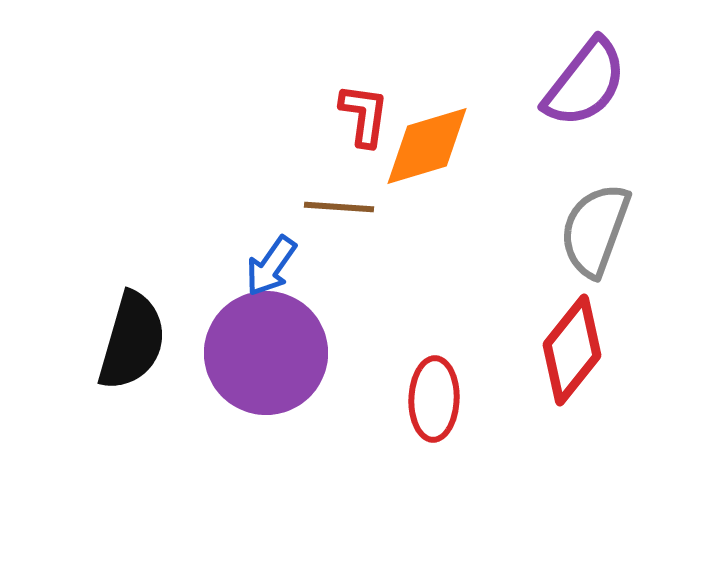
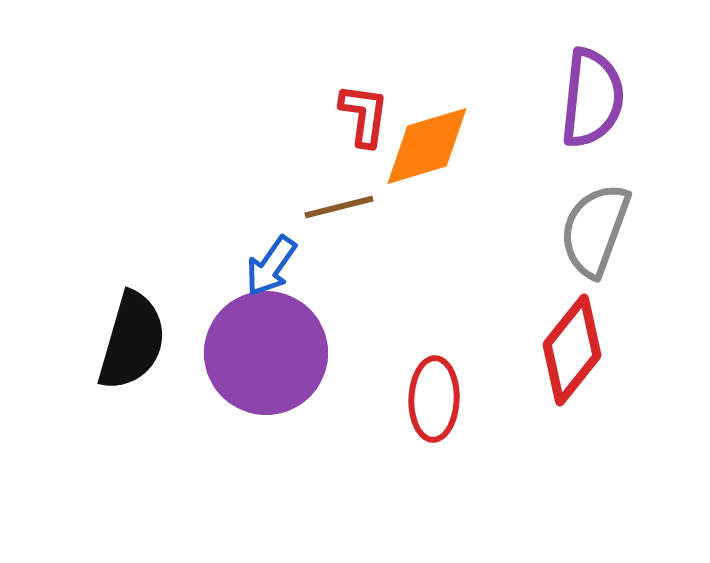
purple semicircle: moved 7 px right, 15 px down; rotated 32 degrees counterclockwise
brown line: rotated 18 degrees counterclockwise
